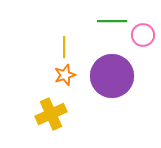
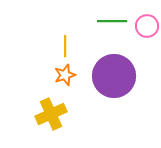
pink circle: moved 4 px right, 9 px up
yellow line: moved 1 px right, 1 px up
purple circle: moved 2 px right
